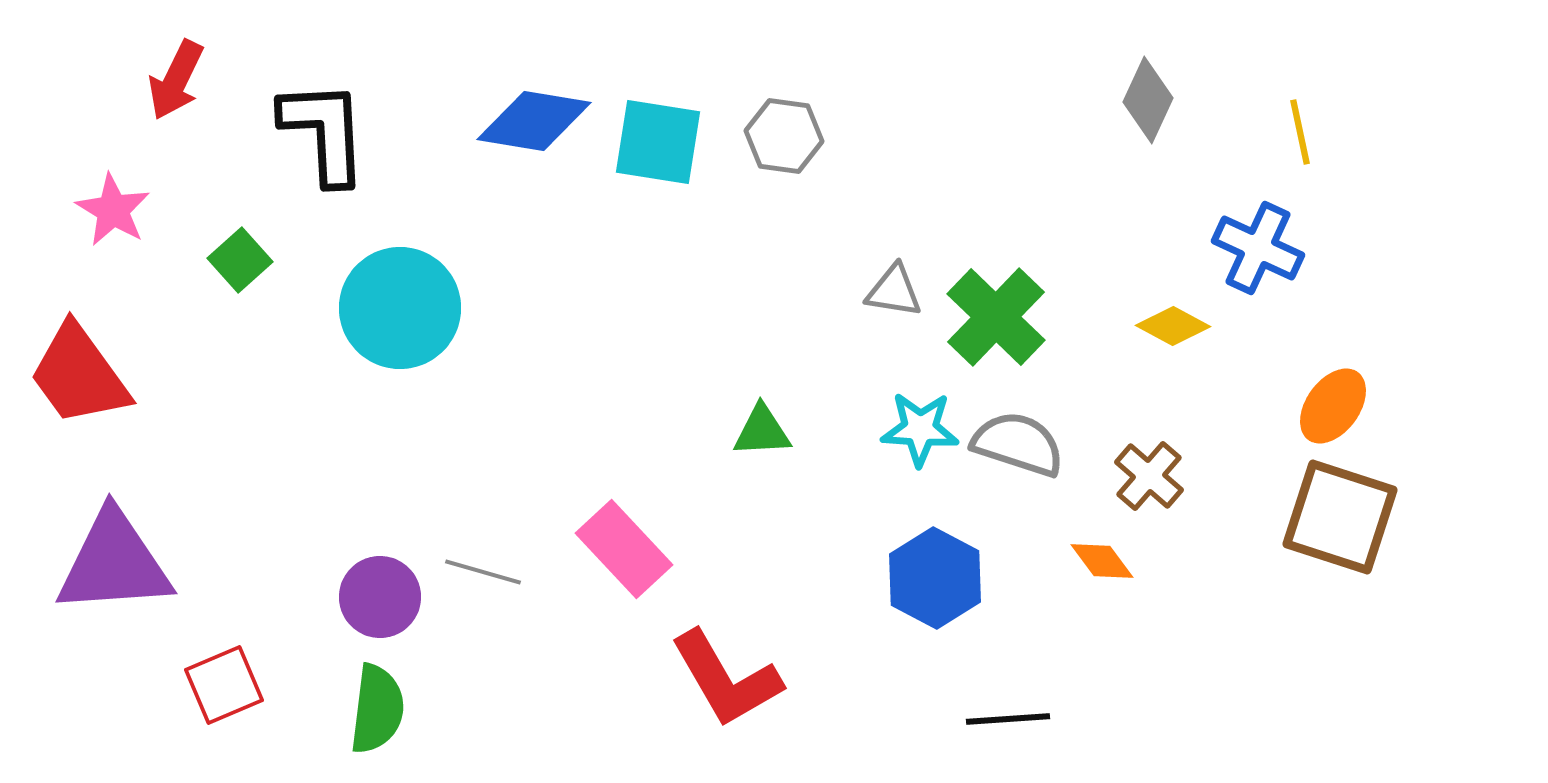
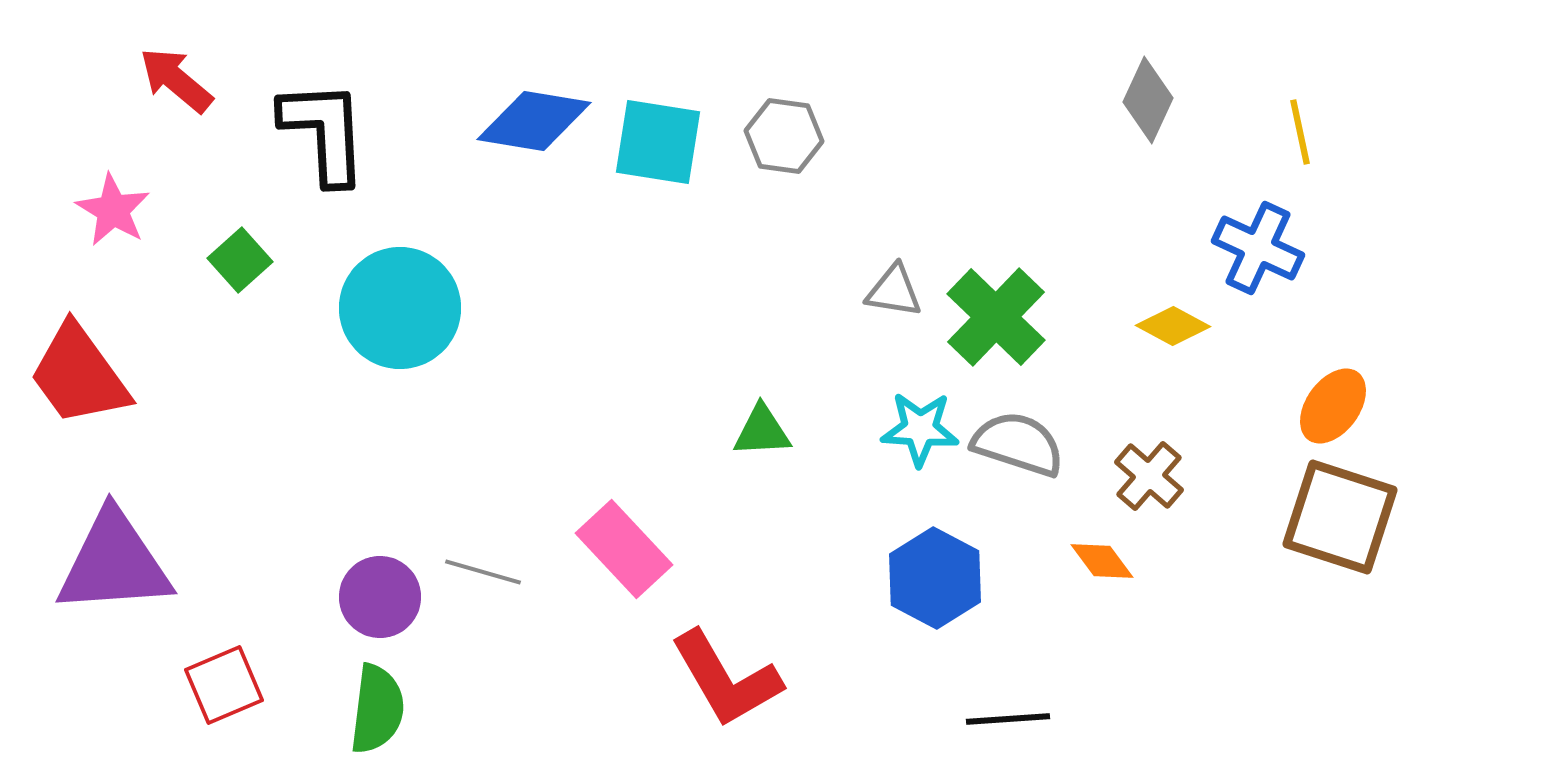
red arrow: rotated 104 degrees clockwise
